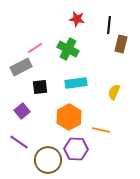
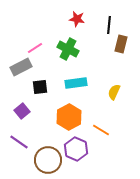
orange line: rotated 18 degrees clockwise
purple hexagon: rotated 20 degrees clockwise
